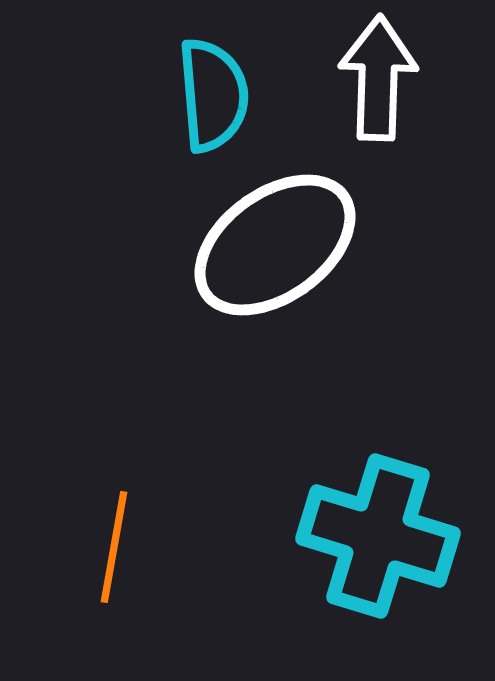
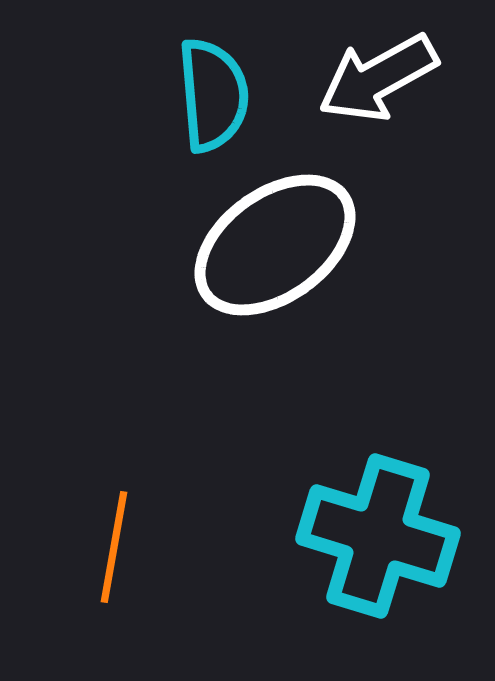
white arrow: rotated 121 degrees counterclockwise
